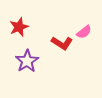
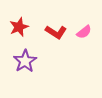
red L-shape: moved 6 px left, 11 px up
purple star: moved 2 px left
